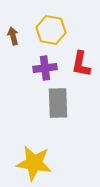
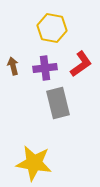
yellow hexagon: moved 1 px right, 2 px up
brown arrow: moved 30 px down
red L-shape: rotated 136 degrees counterclockwise
gray rectangle: rotated 12 degrees counterclockwise
